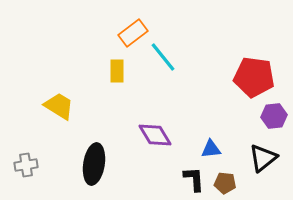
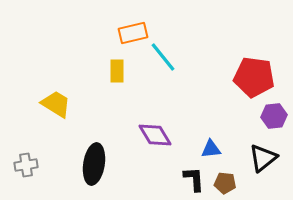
orange rectangle: rotated 24 degrees clockwise
yellow trapezoid: moved 3 px left, 2 px up
